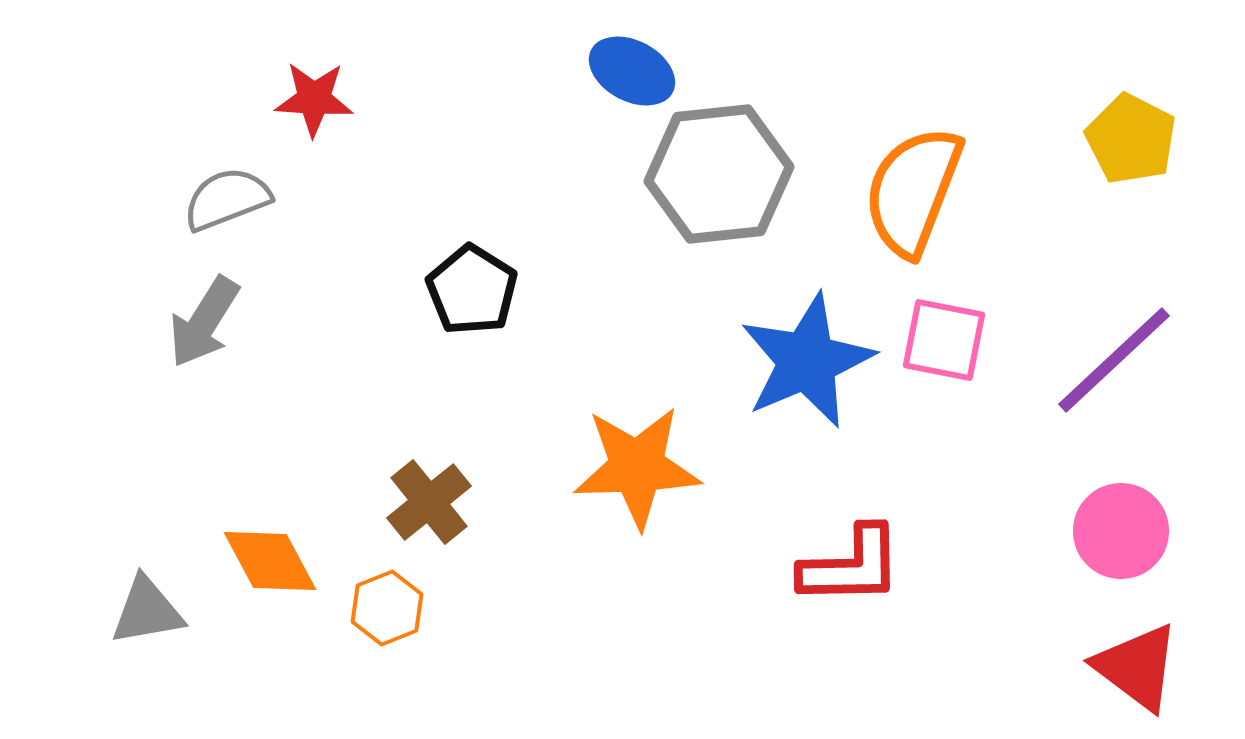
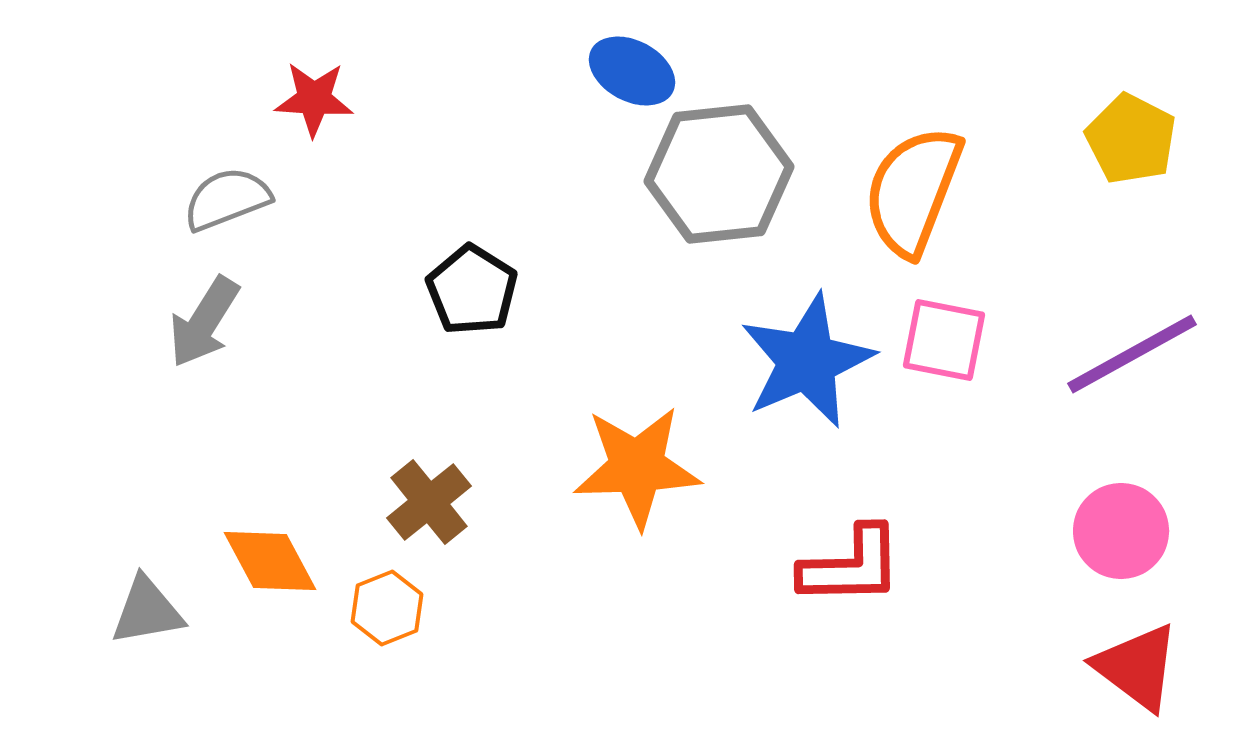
purple line: moved 18 px right, 6 px up; rotated 14 degrees clockwise
